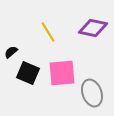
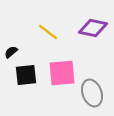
yellow line: rotated 20 degrees counterclockwise
black square: moved 2 px left, 2 px down; rotated 30 degrees counterclockwise
